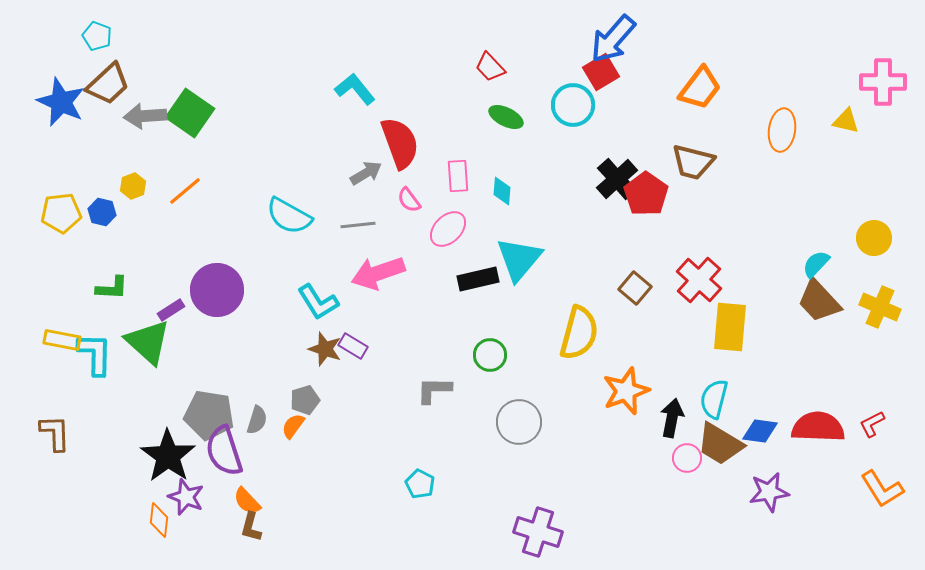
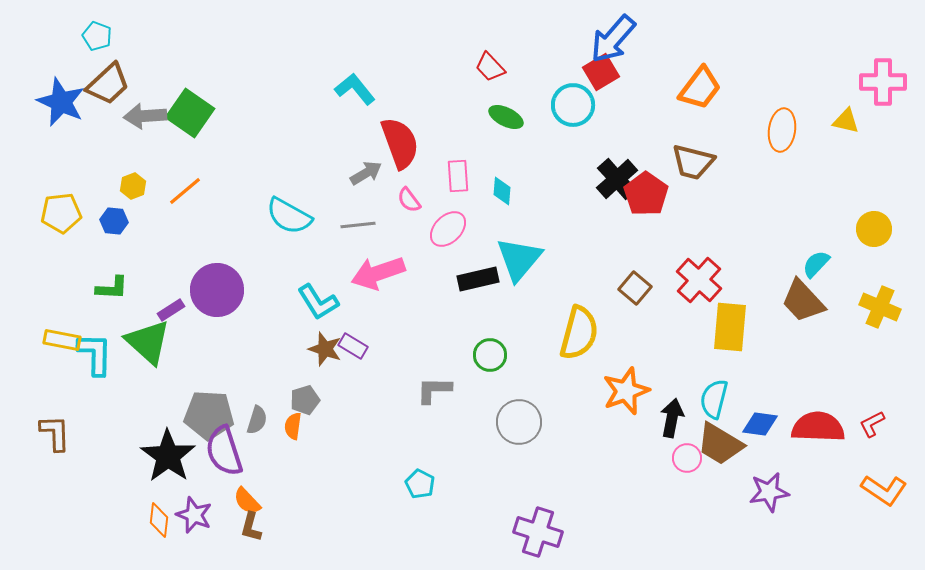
blue hexagon at (102, 212): moved 12 px right, 9 px down; rotated 8 degrees counterclockwise
yellow circle at (874, 238): moved 9 px up
brown trapezoid at (819, 301): moved 16 px left
gray pentagon at (209, 415): rotated 6 degrees counterclockwise
orange semicircle at (293, 426): rotated 28 degrees counterclockwise
blue diamond at (760, 431): moved 7 px up
orange L-shape at (882, 489): moved 2 px right, 1 px down; rotated 24 degrees counterclockwise
purple star at (186, 497): moved 8 px right, 18 px down
